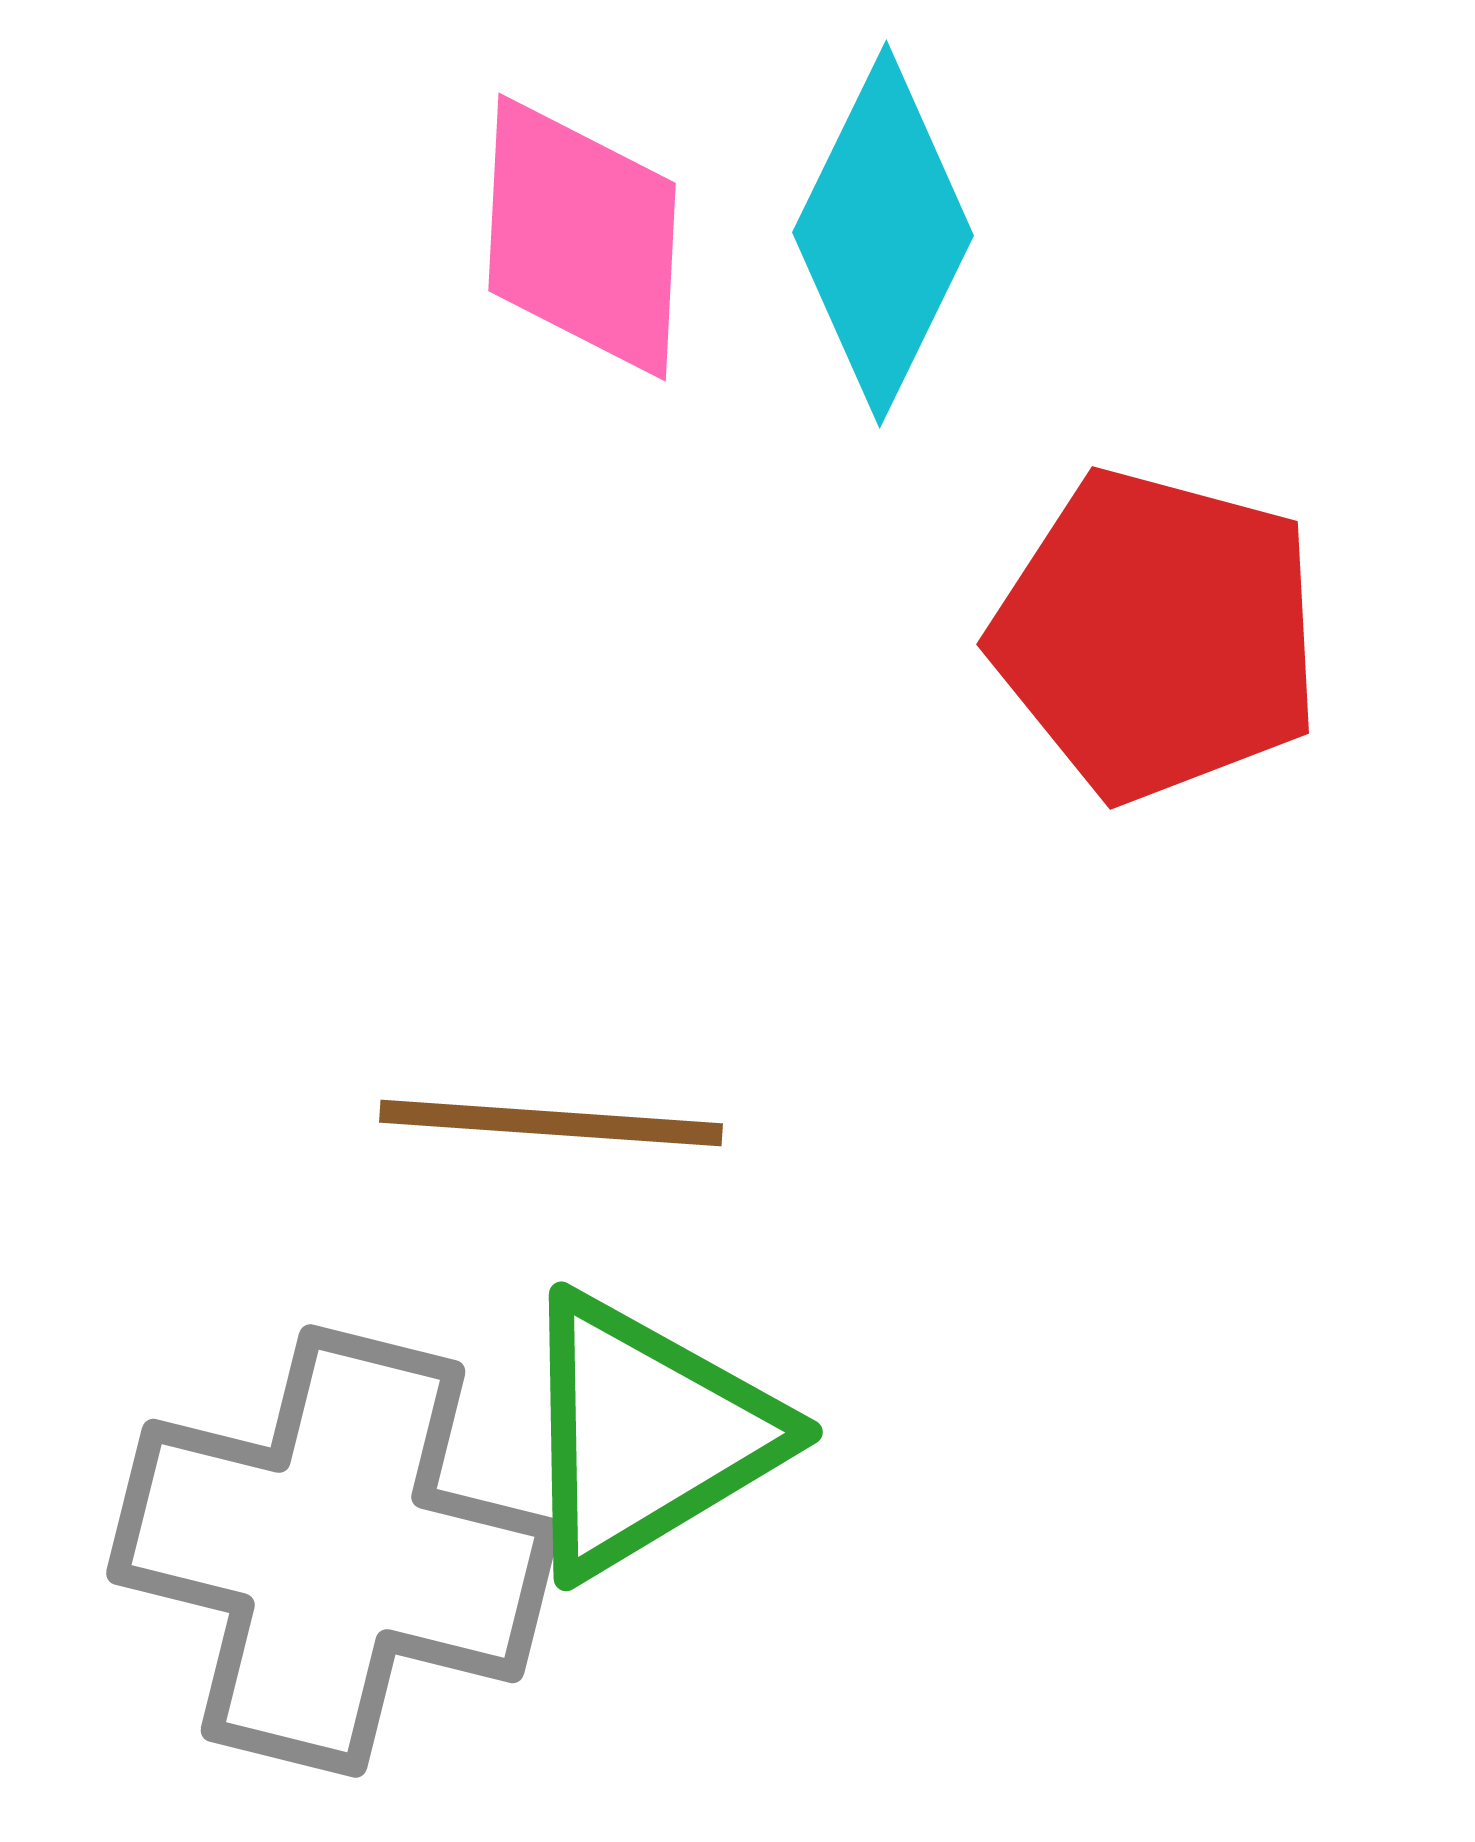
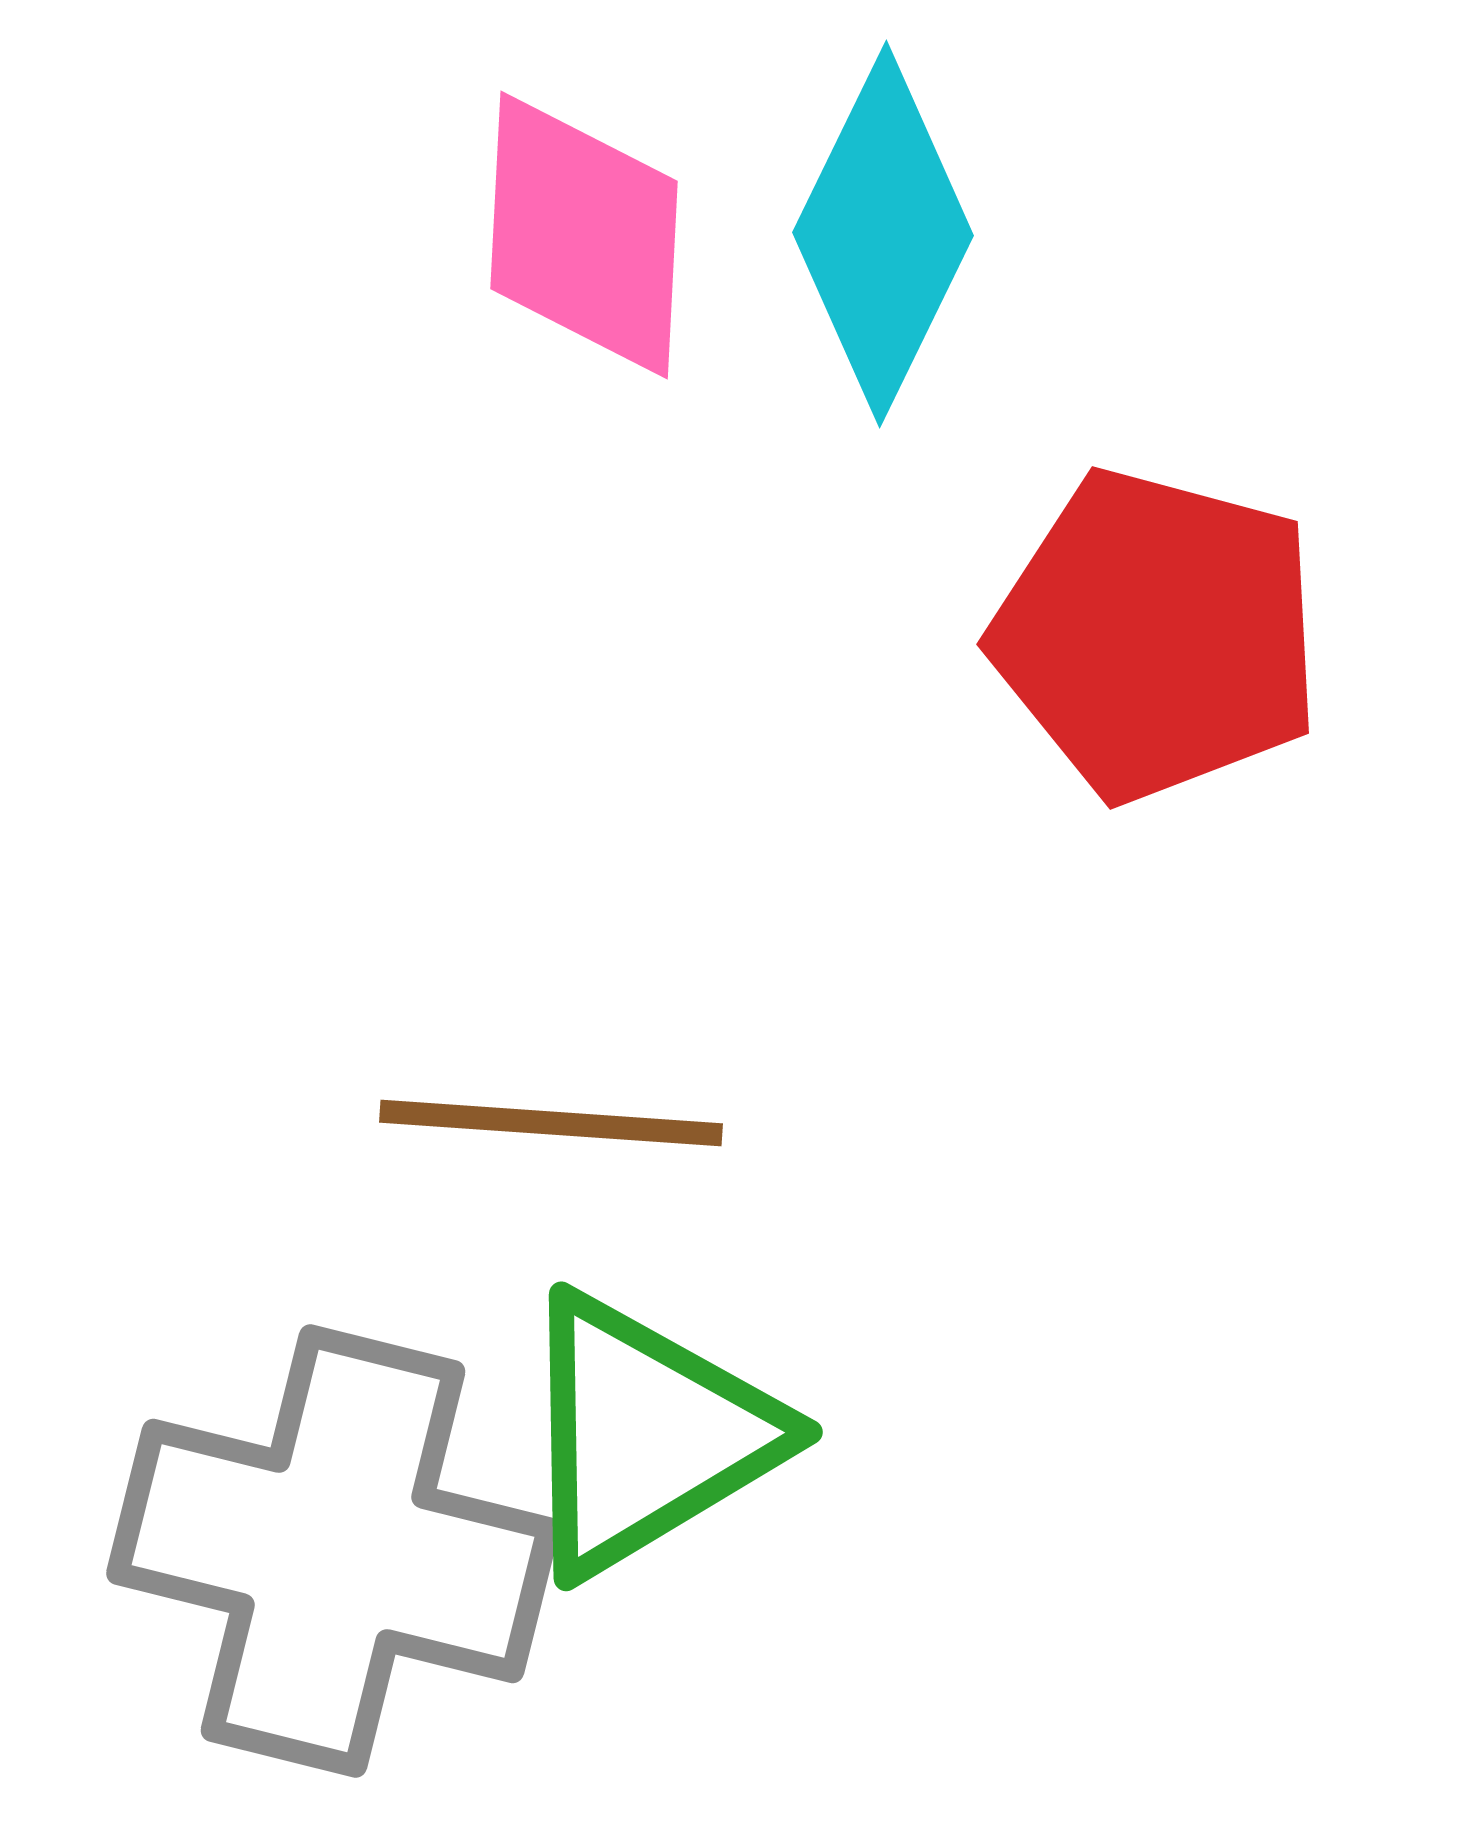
pink diamond: moved 2 px right, 2 px up
